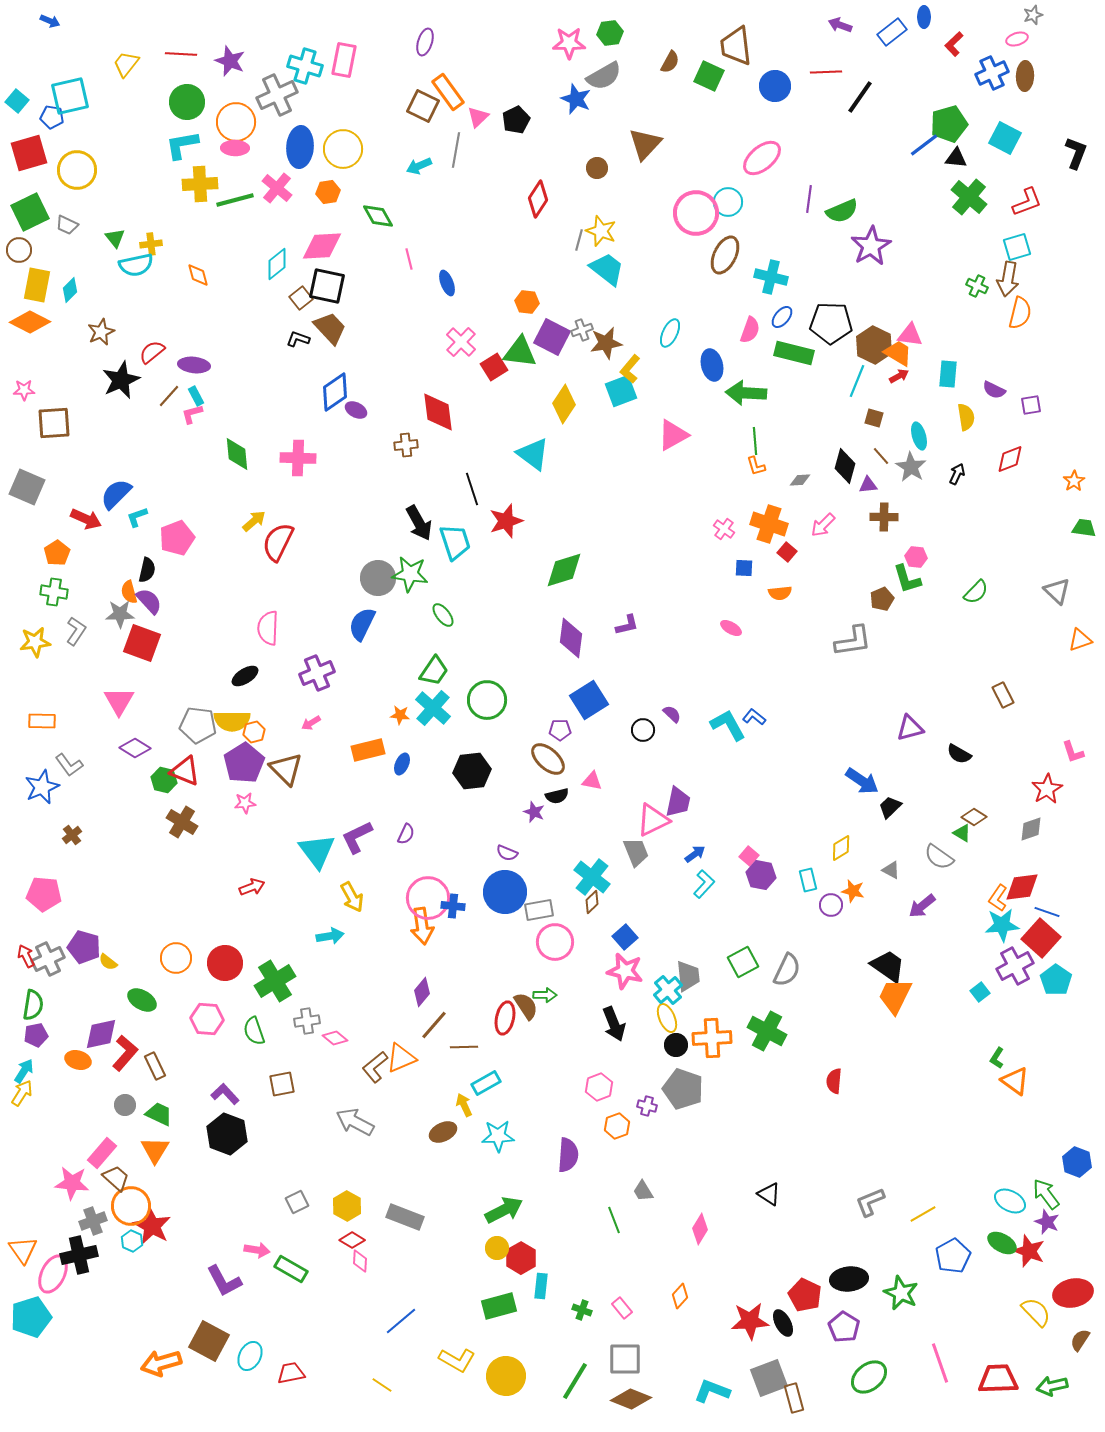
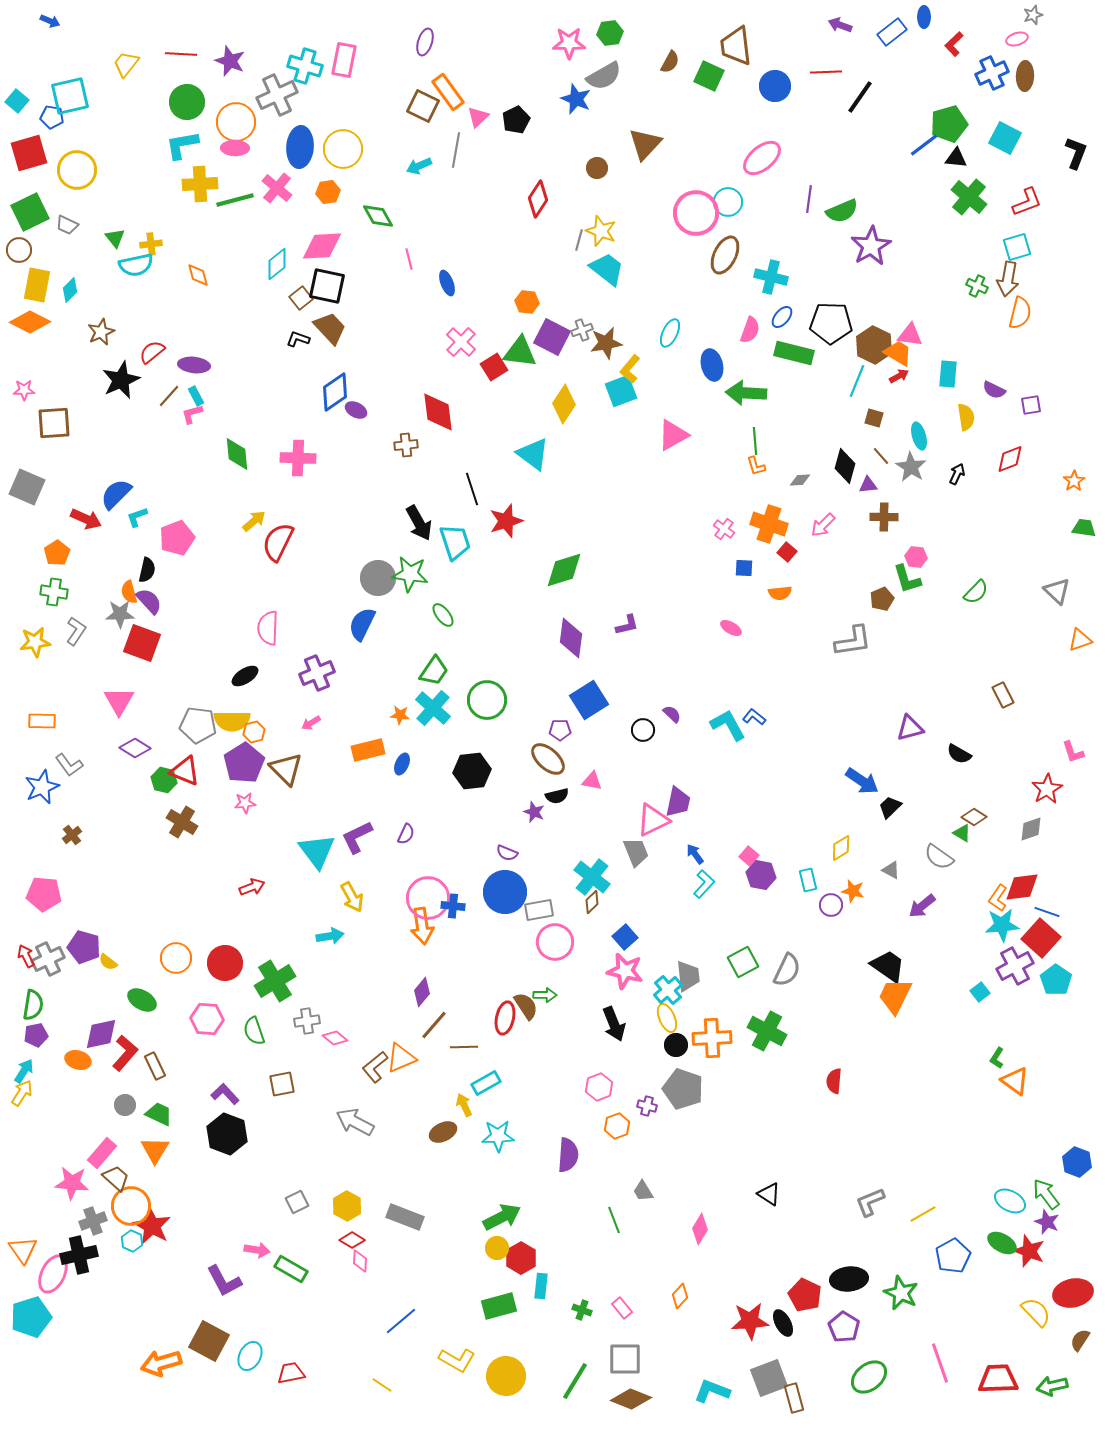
blue arrow at (695, 854): rotated 90 degrees counterclockwise
green arrow at (504, 1210): moved 2 px left, 7 px down
